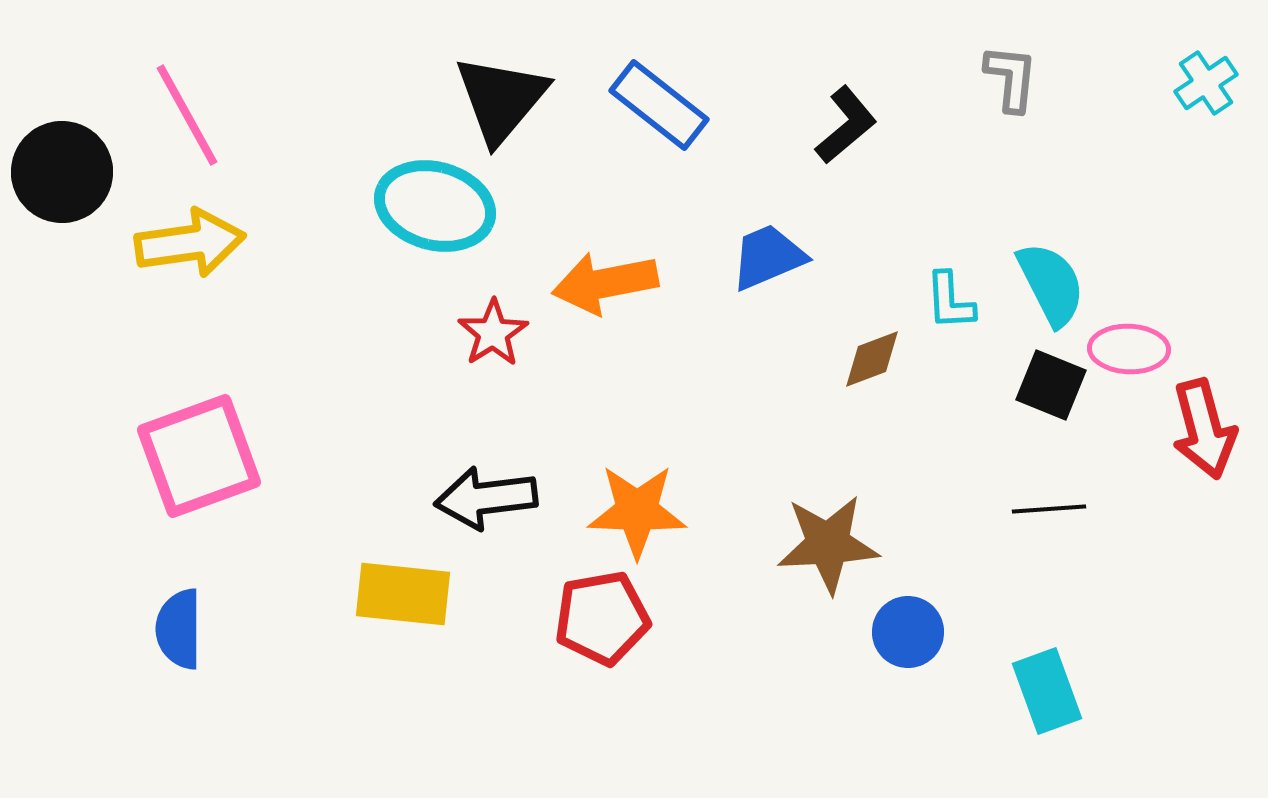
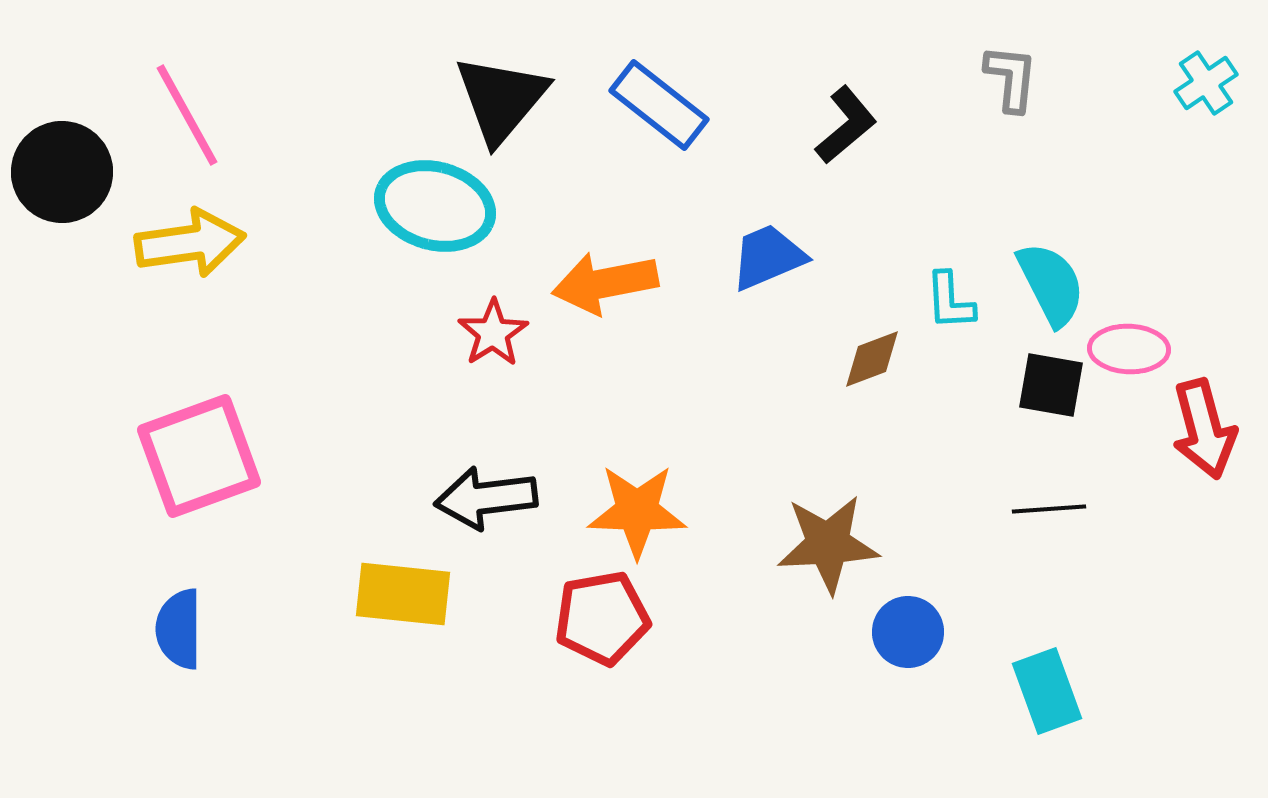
black square: rotated 12 degrees counterclockwise
